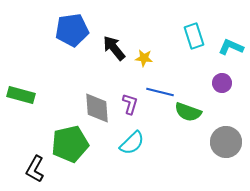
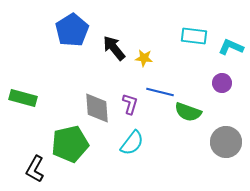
blue pentagon: rotated 24 degrees counterclockwise
cyan rectangle: rotated 65 degrees counterclockwise
green rectangle: moved 2 px right, 3 px down
cyan semicircle: rotated 8 degrees counterclockwise
